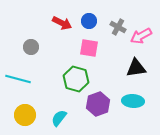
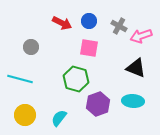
gray cross: moved 1 px right, 1 px up
pink arrow: rotated 10 degrees clockwise
black triangle: rotated 30 degrees clockwise
cyan line: moved 2 px right
